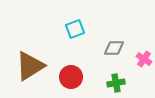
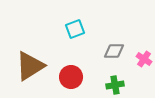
gray diamond: moved 3 px down
green cross: moved 1 px left, 2 px down
